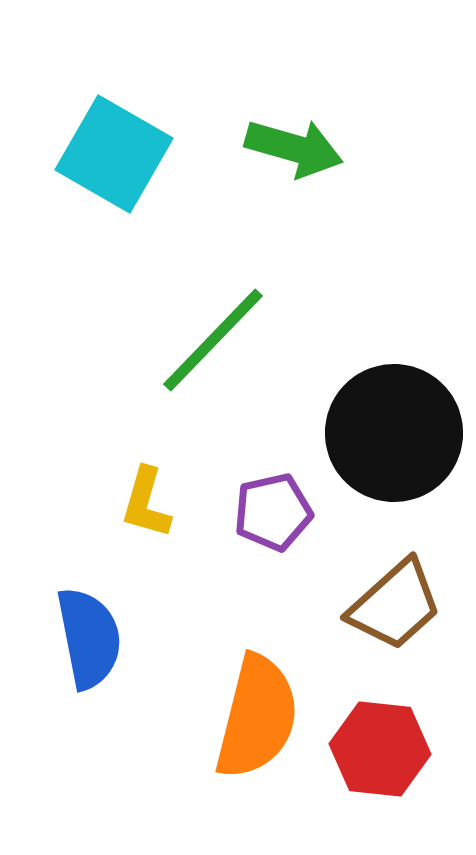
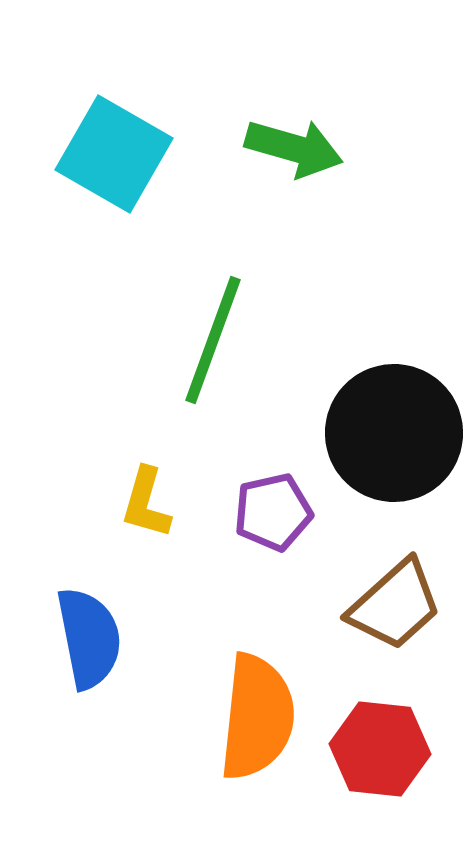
green line: rotated 24 degrees counterclockwise
orange semicircle: rotated 8 degrees counterclockwise
